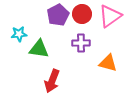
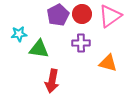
red arrow: rotated 10 degrees counterclockwise
